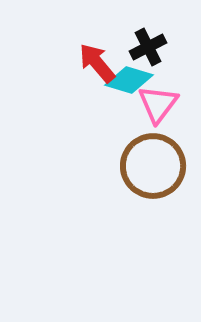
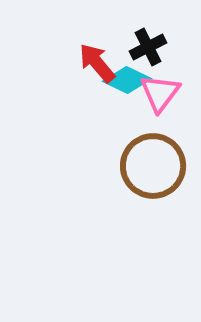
cyan diamond: moved 2 px left; rotated 9 degrees clockwise
pink triangle: moved 2 px right, 11 px up
